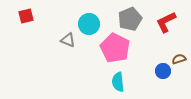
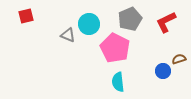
gray triangle: moved 5 px up
